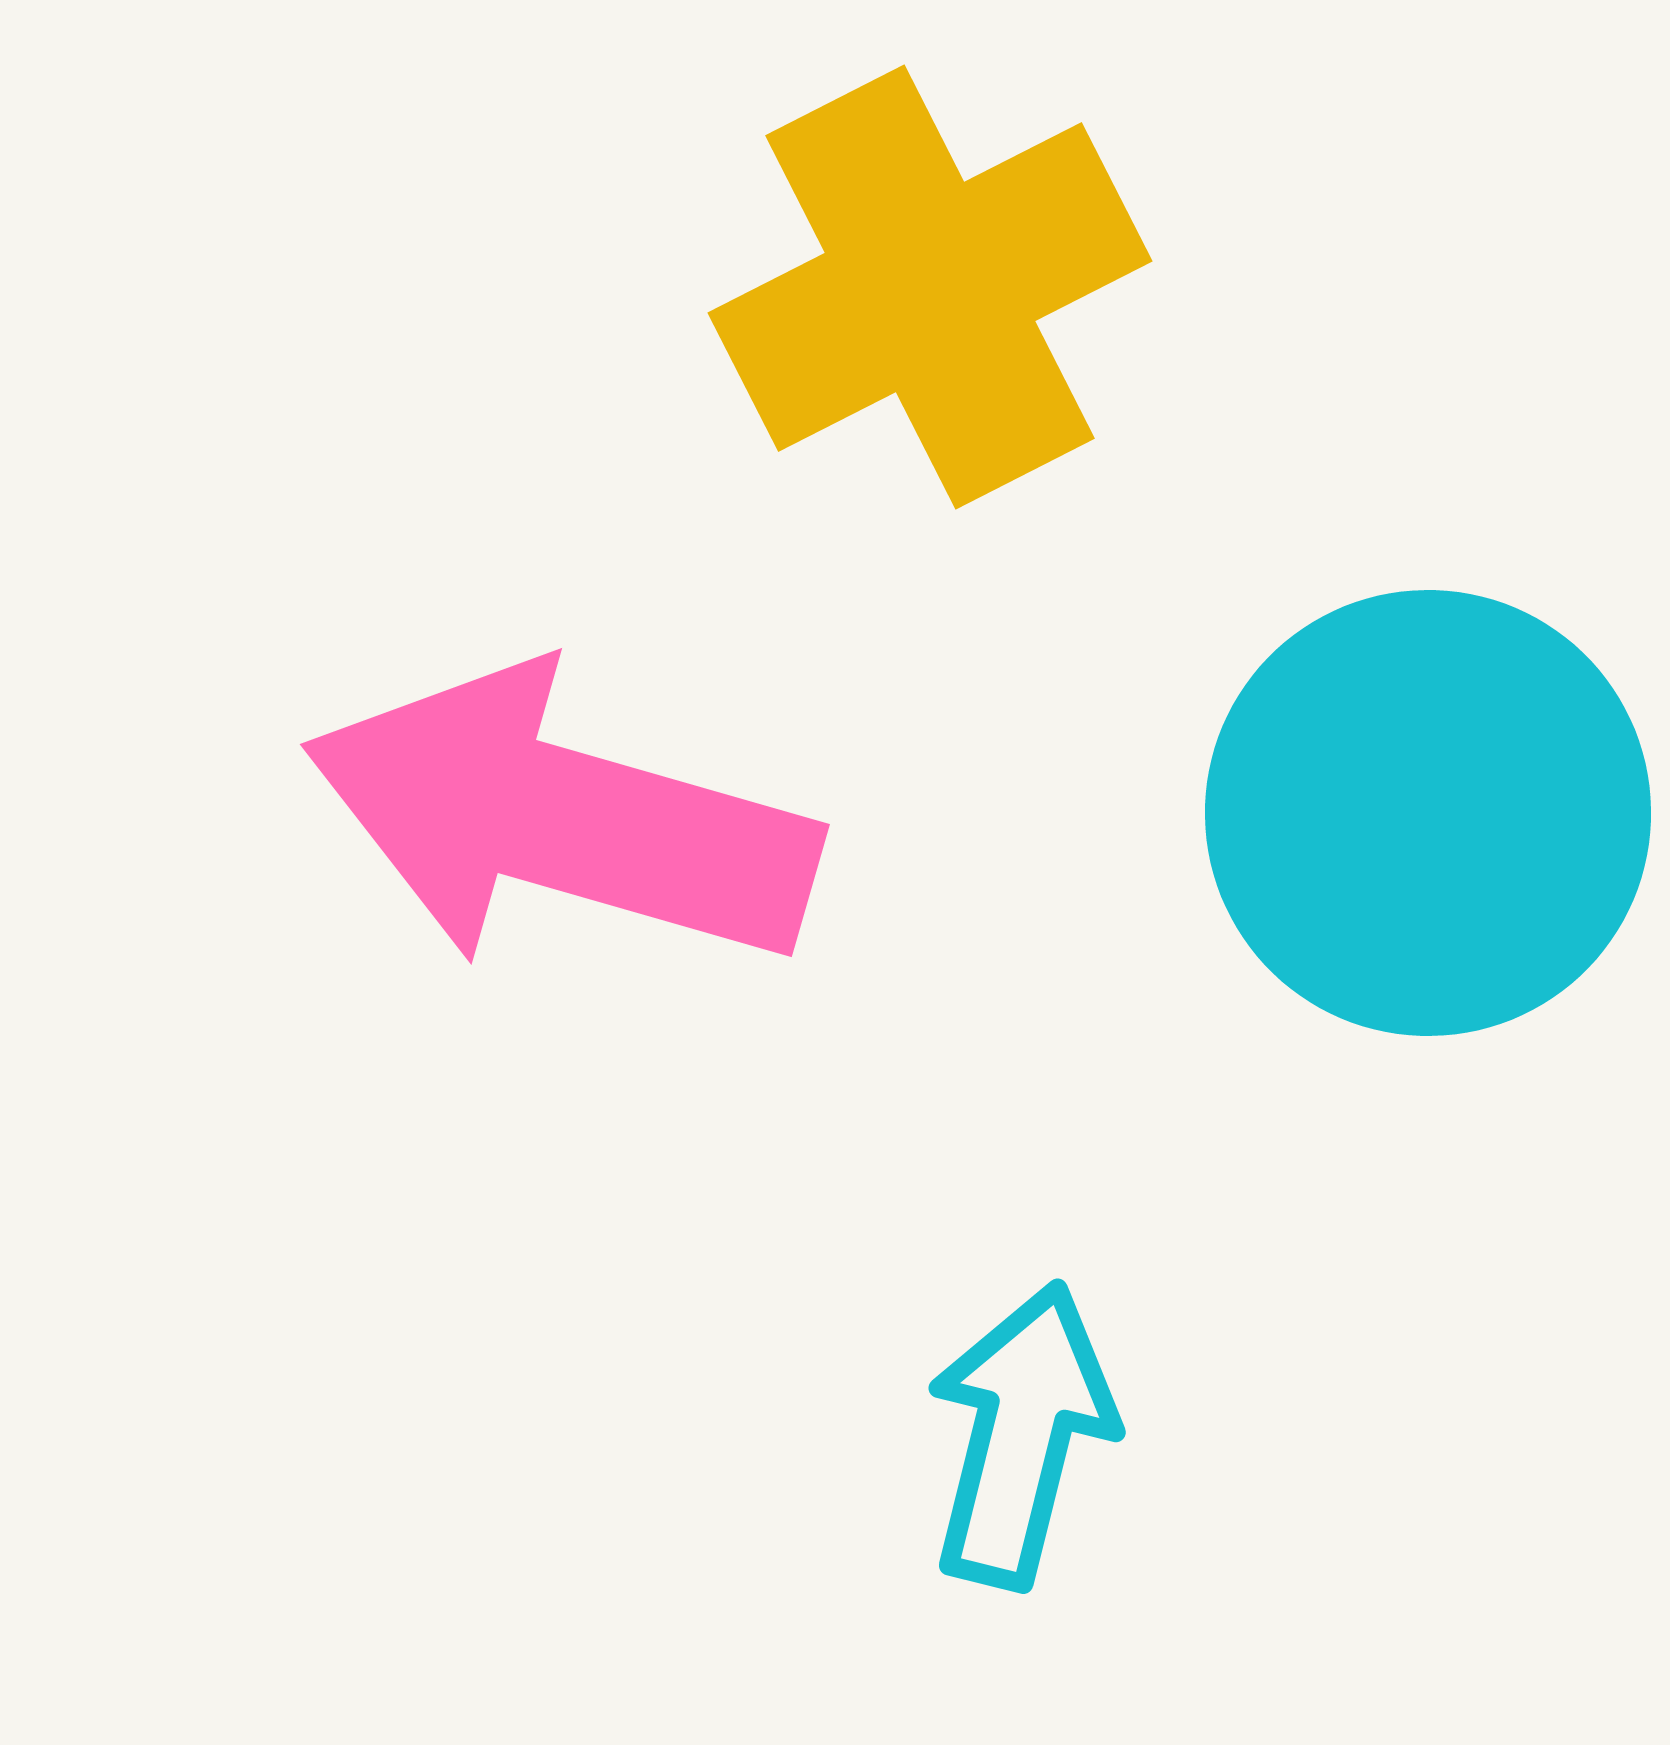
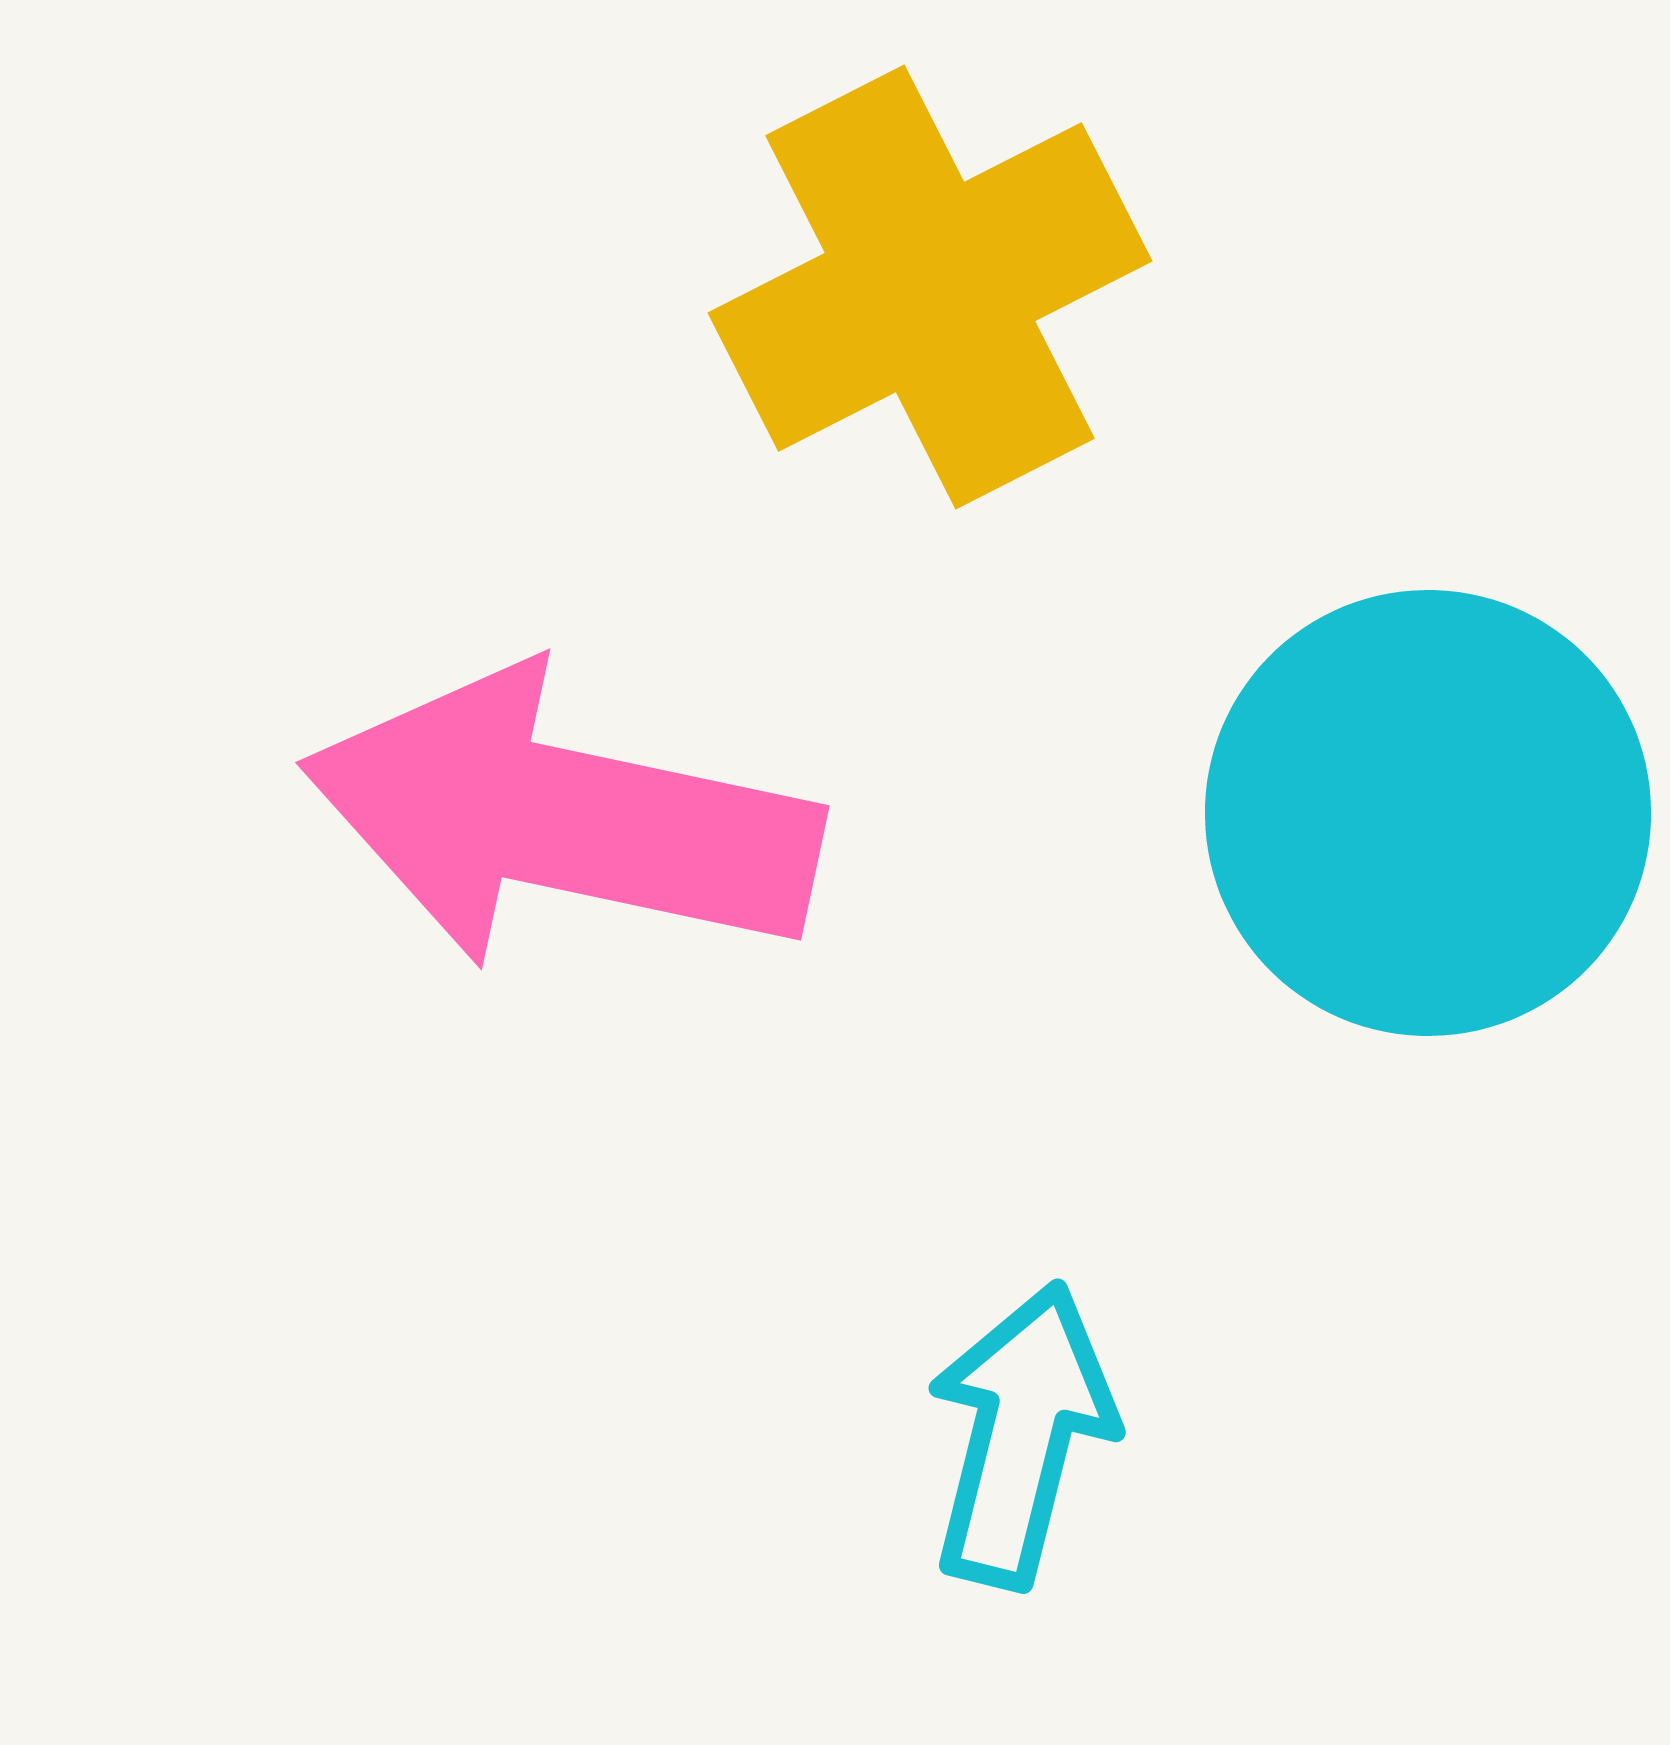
pink arrow: rotated 4 degrees counterclockwise
